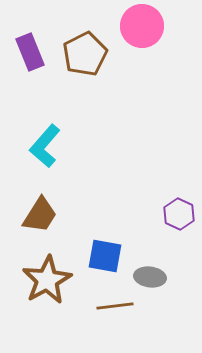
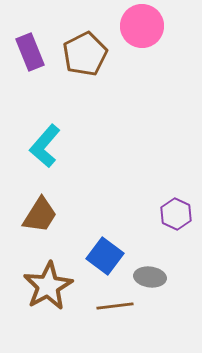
purple hexagon: moved 3 px left
blue square: rotated 27 degrees clockwise
brown star: moved 1 px right, 6 px down
